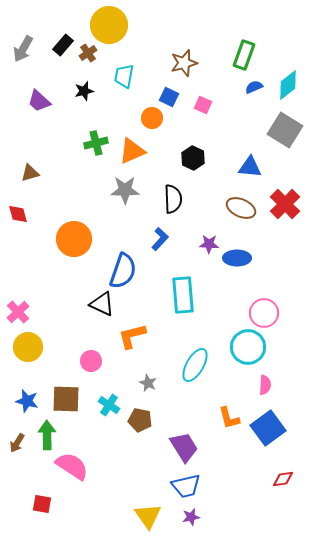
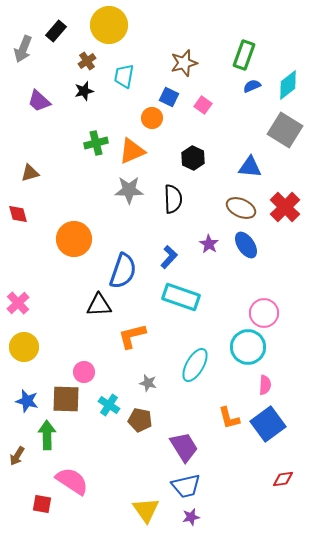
black rectangle at (63, 45): moved 7 px left, 14 px up
gray arrow at (23, 49): rotated 8 degrees counterclockwise
brown cross at (88, 53): moved 1 px left, 8 px down
blue semicircle at (254, 87): moved 2 px left, 1 px up
pink square at (203, 105): rotated 12 degrees clockwise
gray star at (125, 190): moved 4 px right
red cross at (285, 204): moved 3 px down
blue L-shape at (160, 239): moved 9 px right, 18 px down
purple star at (209, 244): rotated 30 degrees clockwise
blue ellipse at (237, 258): moved 9 px right, 13 px up; rotated 56 degrees clockwise
cyan rectangle at (183, 295): moved 2 px left, 2 px down; rotated 66 degrees counterclockwise
black triangle at (102, 304): moved 3 px left, 1 px down; rotated 28 degrees counterclockwise
pink cross at (18, 312): moved 9 px up
yellow circle at (28, 347): moved 4 px left
pink circle at (91, 361): moved 7 px left, 11 px down
gray star at (148, 383): rotated 12 degrees counterclockwise
blue square at (268, 428): moved 4 px up
brown arrow at (17, 443): moved 13 px down
pink semicircle at (72, 466): moved 15 px down
yellow triangle at (148, 516): moved 2 px left, 6 px up
